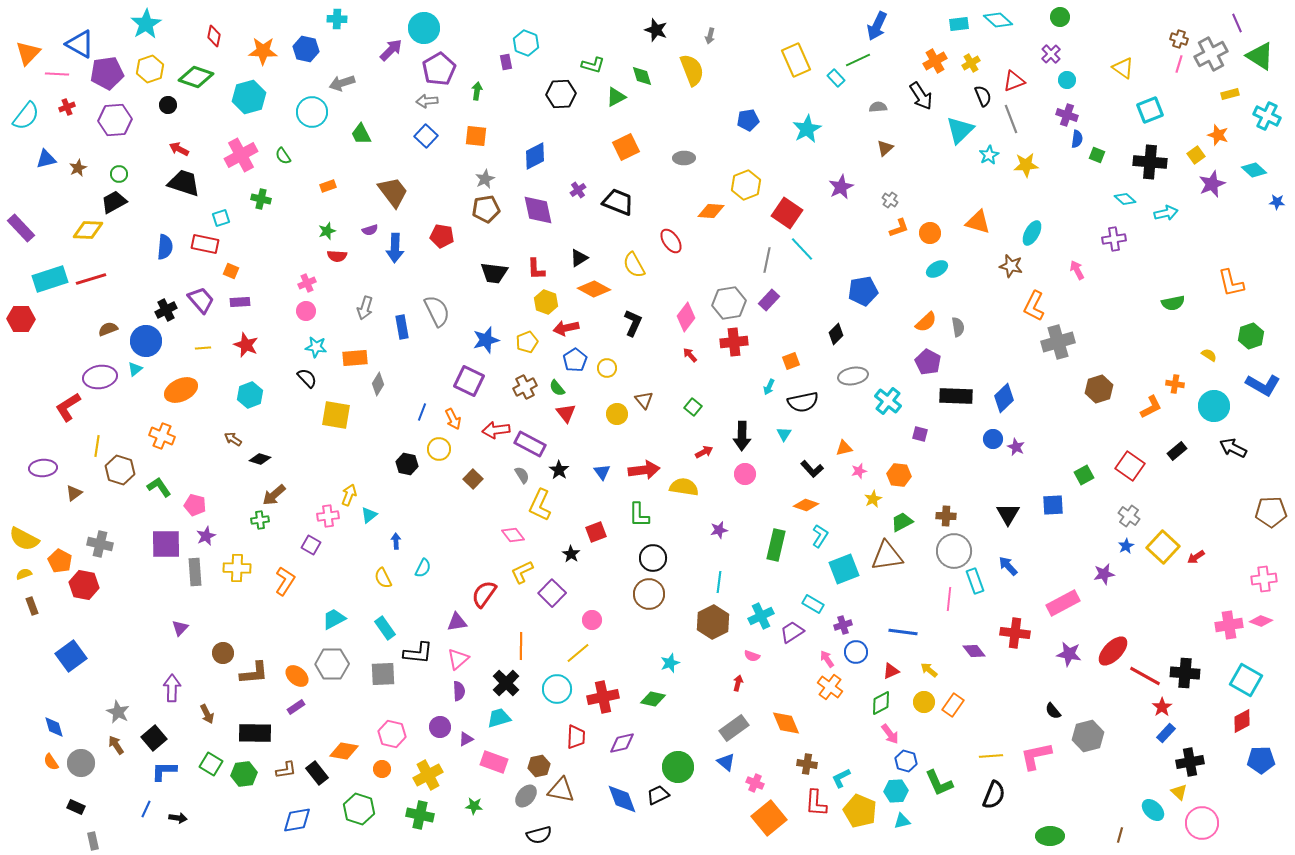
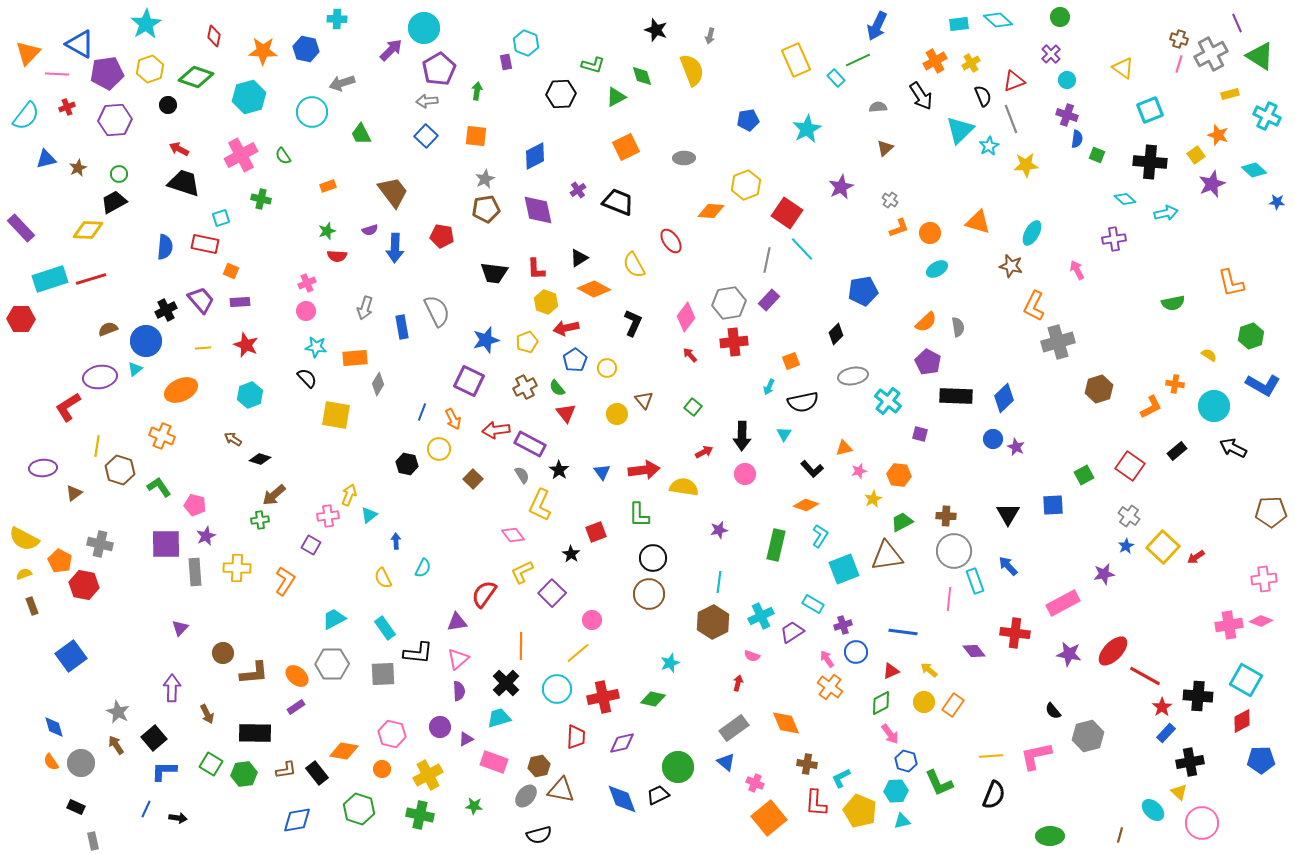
cyan star at (989, 155): moved 9 px up
black cross at (1185, 673): moved 13 px right, 23 px down
